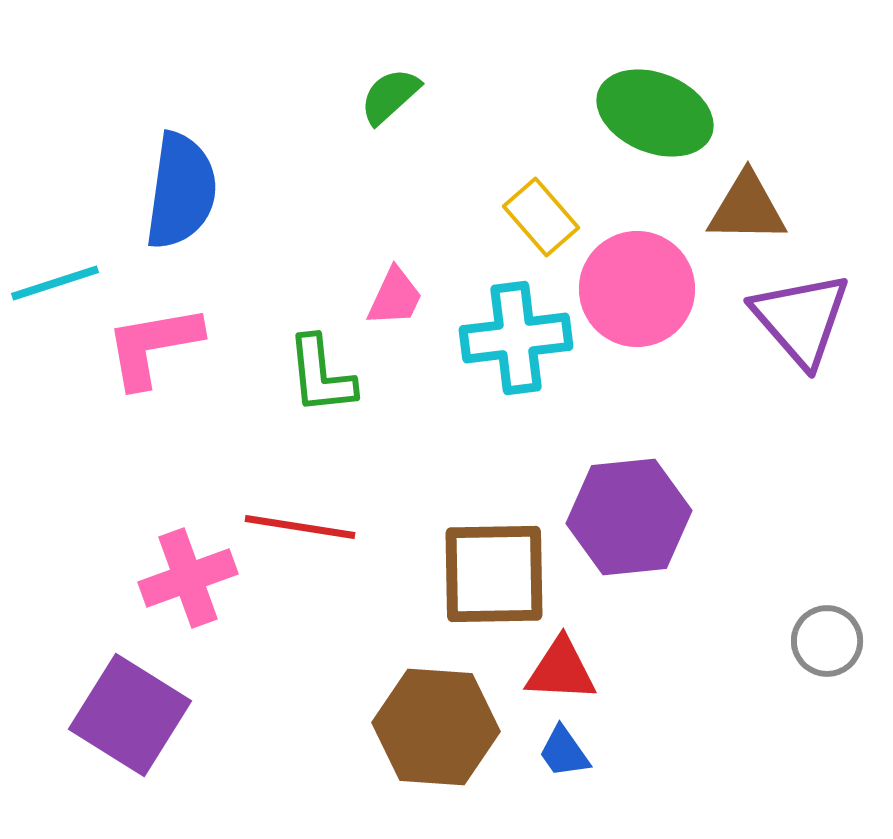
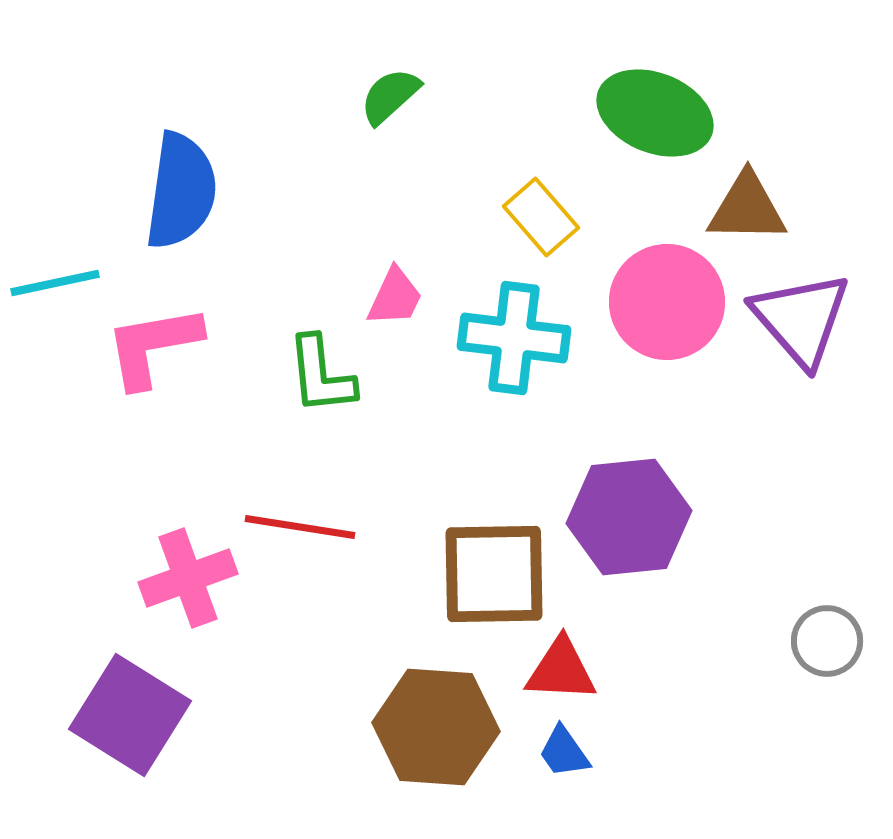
cyan line: rotated 6 degrees clockwise
pink circle: moved 30 px right, 13 px down
cyan cross: moved 2 px left; rotated 14 degrees clockwise
